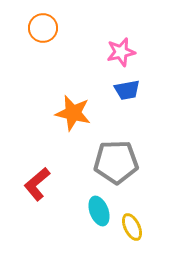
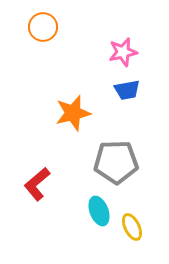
orange circle: moved 1 px up
pink star: moved 2 px right
orange star: rotated 27 degrees counterclockwise
